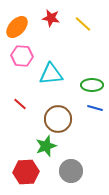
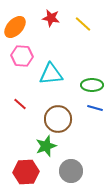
orange ellipse: moved 2 px left
